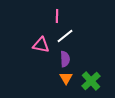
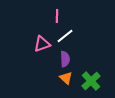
pink triangle: moved 1 px right, 1 px up; rotated 30 degrees counterclockwise
orange triangle: rotated 16 degrees counterclockwise
